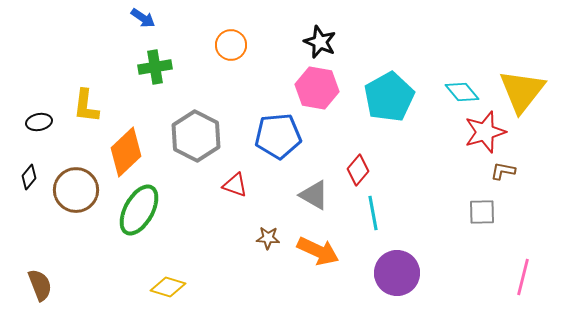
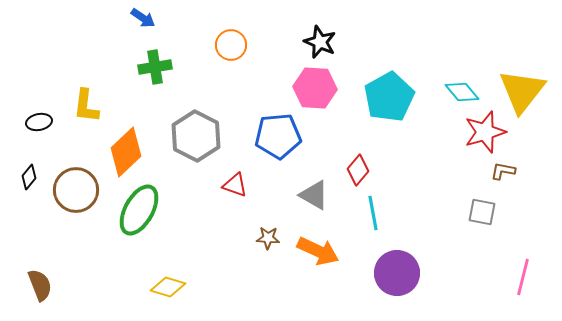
pink hexagon: moved 2 px left; rotated 6 degrees counterclockwise
gray square: rotated 12 degrees clockwise
